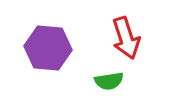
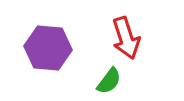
green semicircle: rotated 44 degrees counterclockwise
